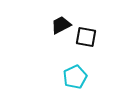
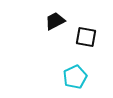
black trapezoid: moved 6 px left, 4 px up
